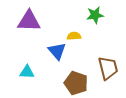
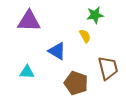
yellow semicircle: moved 11 px right; rotated 64 degrees clockwise
blue triangle: rotated 18 degrees counterclockwise
